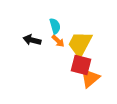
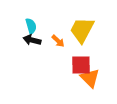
cyan semicircle: moved 24 px left
yellow trapezoid: moved 2 px right, 14 px up
red square: rotated 15 degrees counterclockwise
orange triangle: rotated 35 degrees counterclockwise
